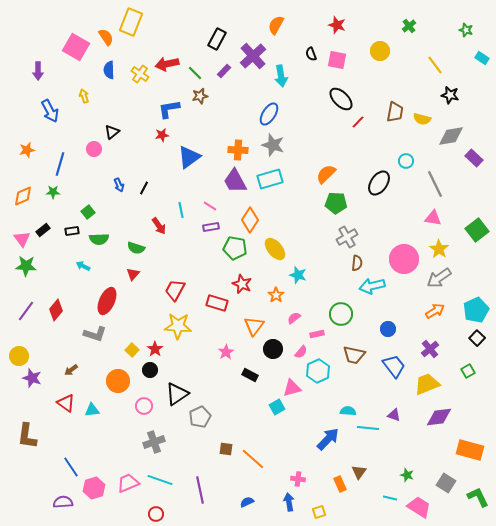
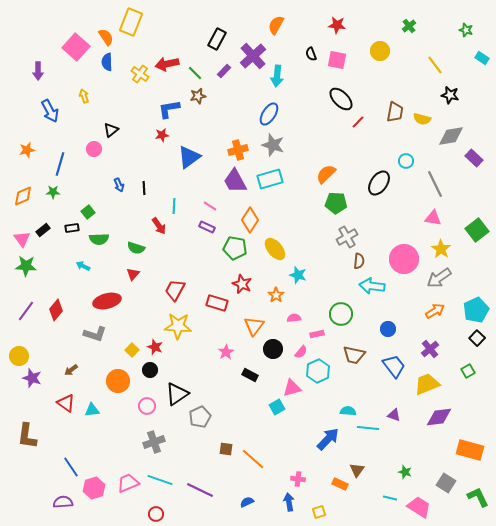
red star at (337, 25): rotated 12 degrees counterclockwise
pink square at (76, 47): rotated 12 degrees clockwise
blue semicircle at (109, 70): moved 2 px left, 8 px up
cyan arrow at (281, 76): moved 4 px left; rotated 15 degrees clockwise
brown star at (200, 96): moved 2 px left
black triangle at (112, 132): moved 1 px left, 2 px up
orange cross at (238, 150): rotated 18 degrees counterclockwise
black line at (144, 188): rotated 32 degrees counterclockwise
cyan line at (181, 210): moved 7 px left, 4 px up; rotated 14 degrees clockwise
purple rectangle at (211, 227): moved 4 px left; rotated 35 degrees clockwise
black rectangle at (72, 231): moved 3 px up
yellow star at (439, 249): moved 2 px right
brown semicircle at (357, 263): moved 2 px right, 2 px up
cyan arrow at (372, 286): rotated 20 degrees clockwise
red ellipse at (107, 301): rotated 52 degrees clockwise
pink semicircle at (294, 318): rotated 32 degrees clockwise
red star at (155, 349): moved 2 px up; rotated 14 degrees counterclockwise
pink circle at (144, 406): moved 3 px right
brown triangle at (359, 472): moved 2 px left, 2 px up
green star at (407, 475): moved 2 px left, 3 px up
orange rectangle at (340, 484): rotated 42 degrees counterclockwise
purple line at (200, 490): rotated 52 degrees counterclockwise
